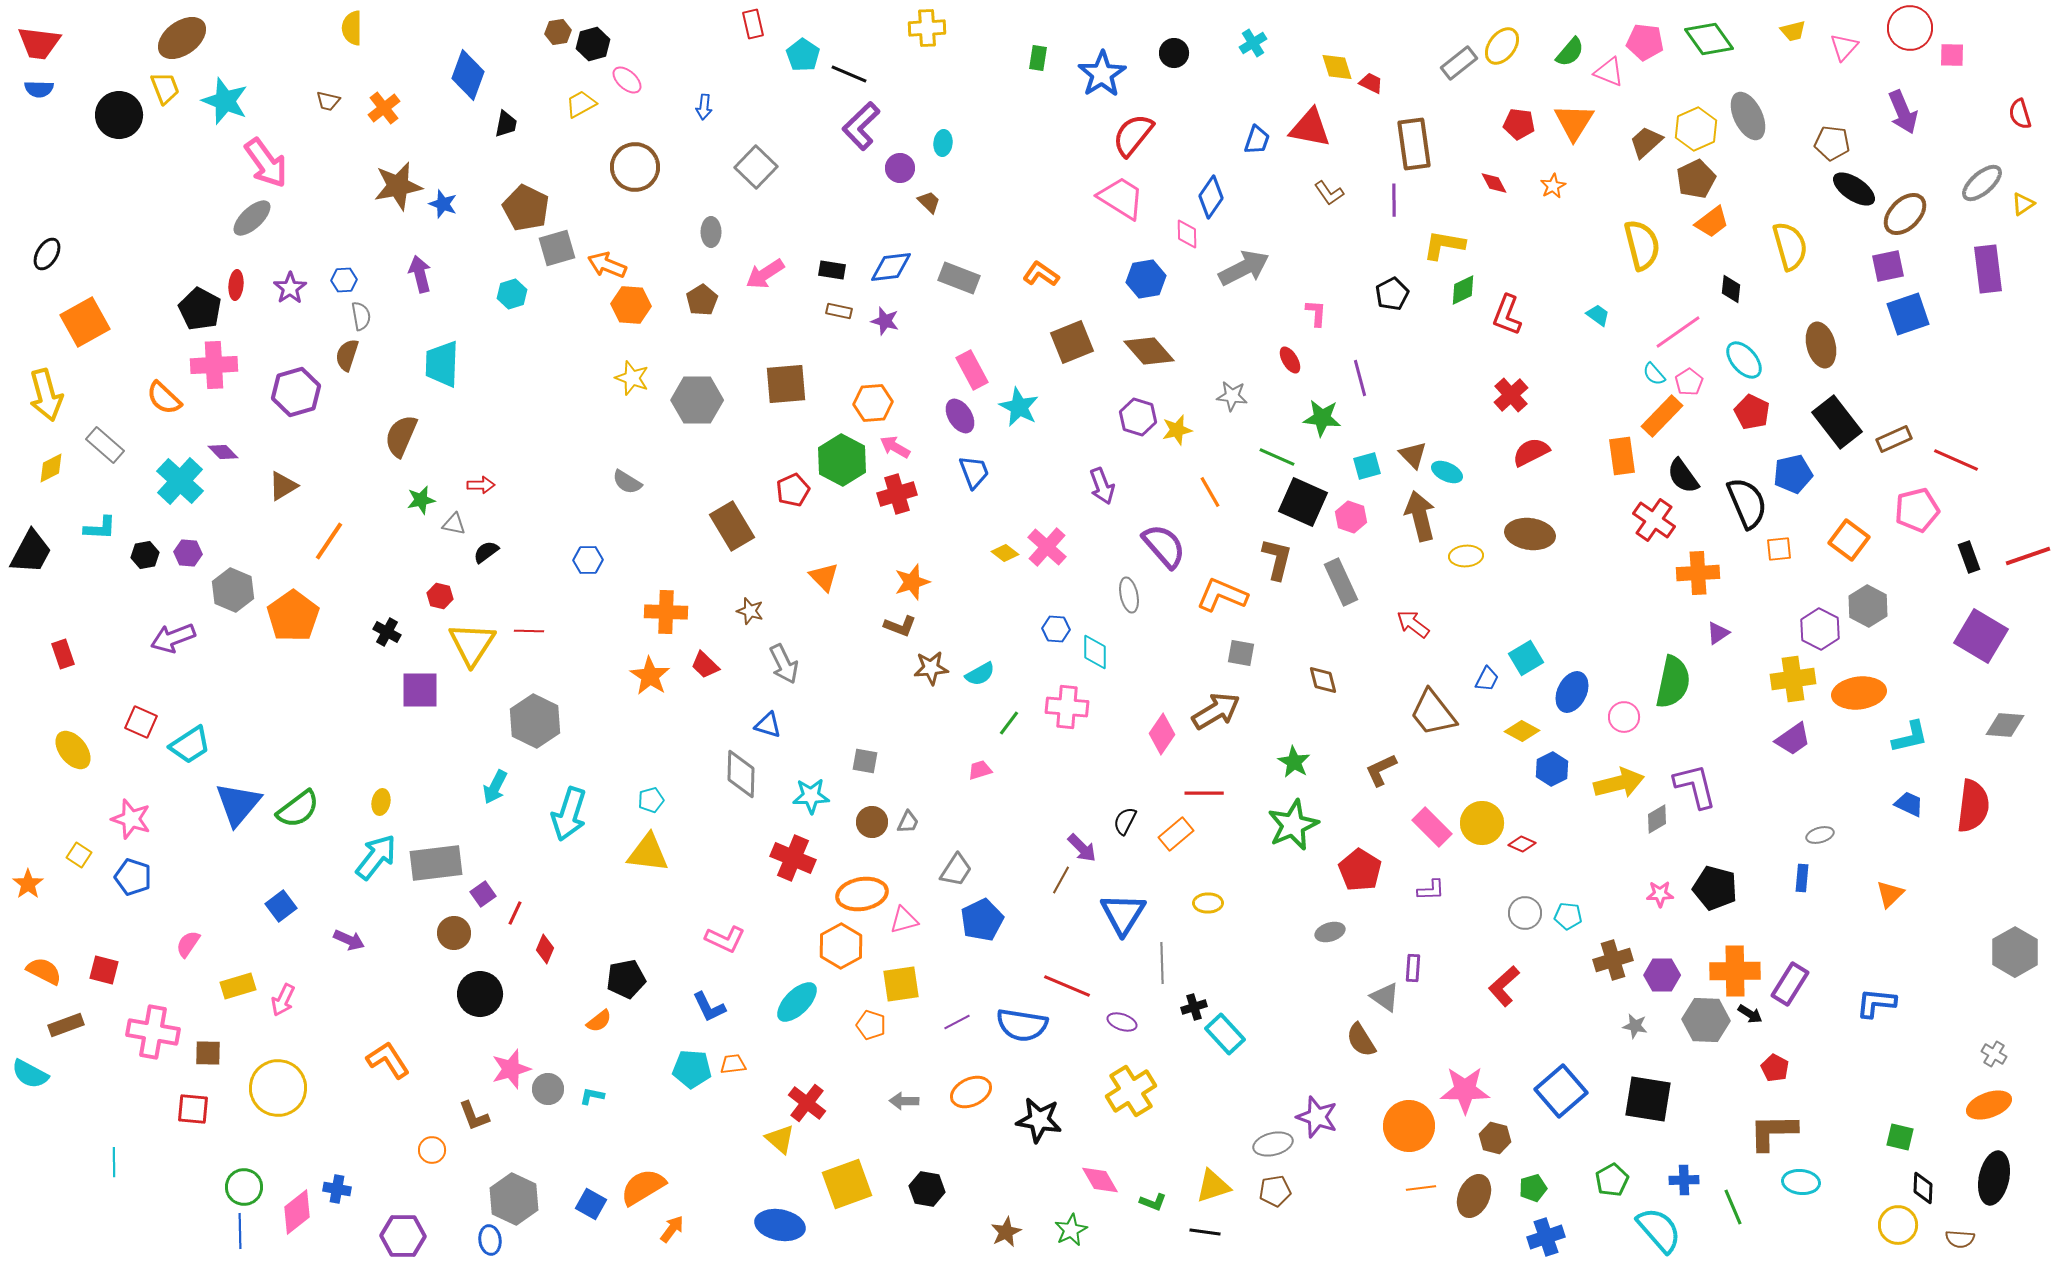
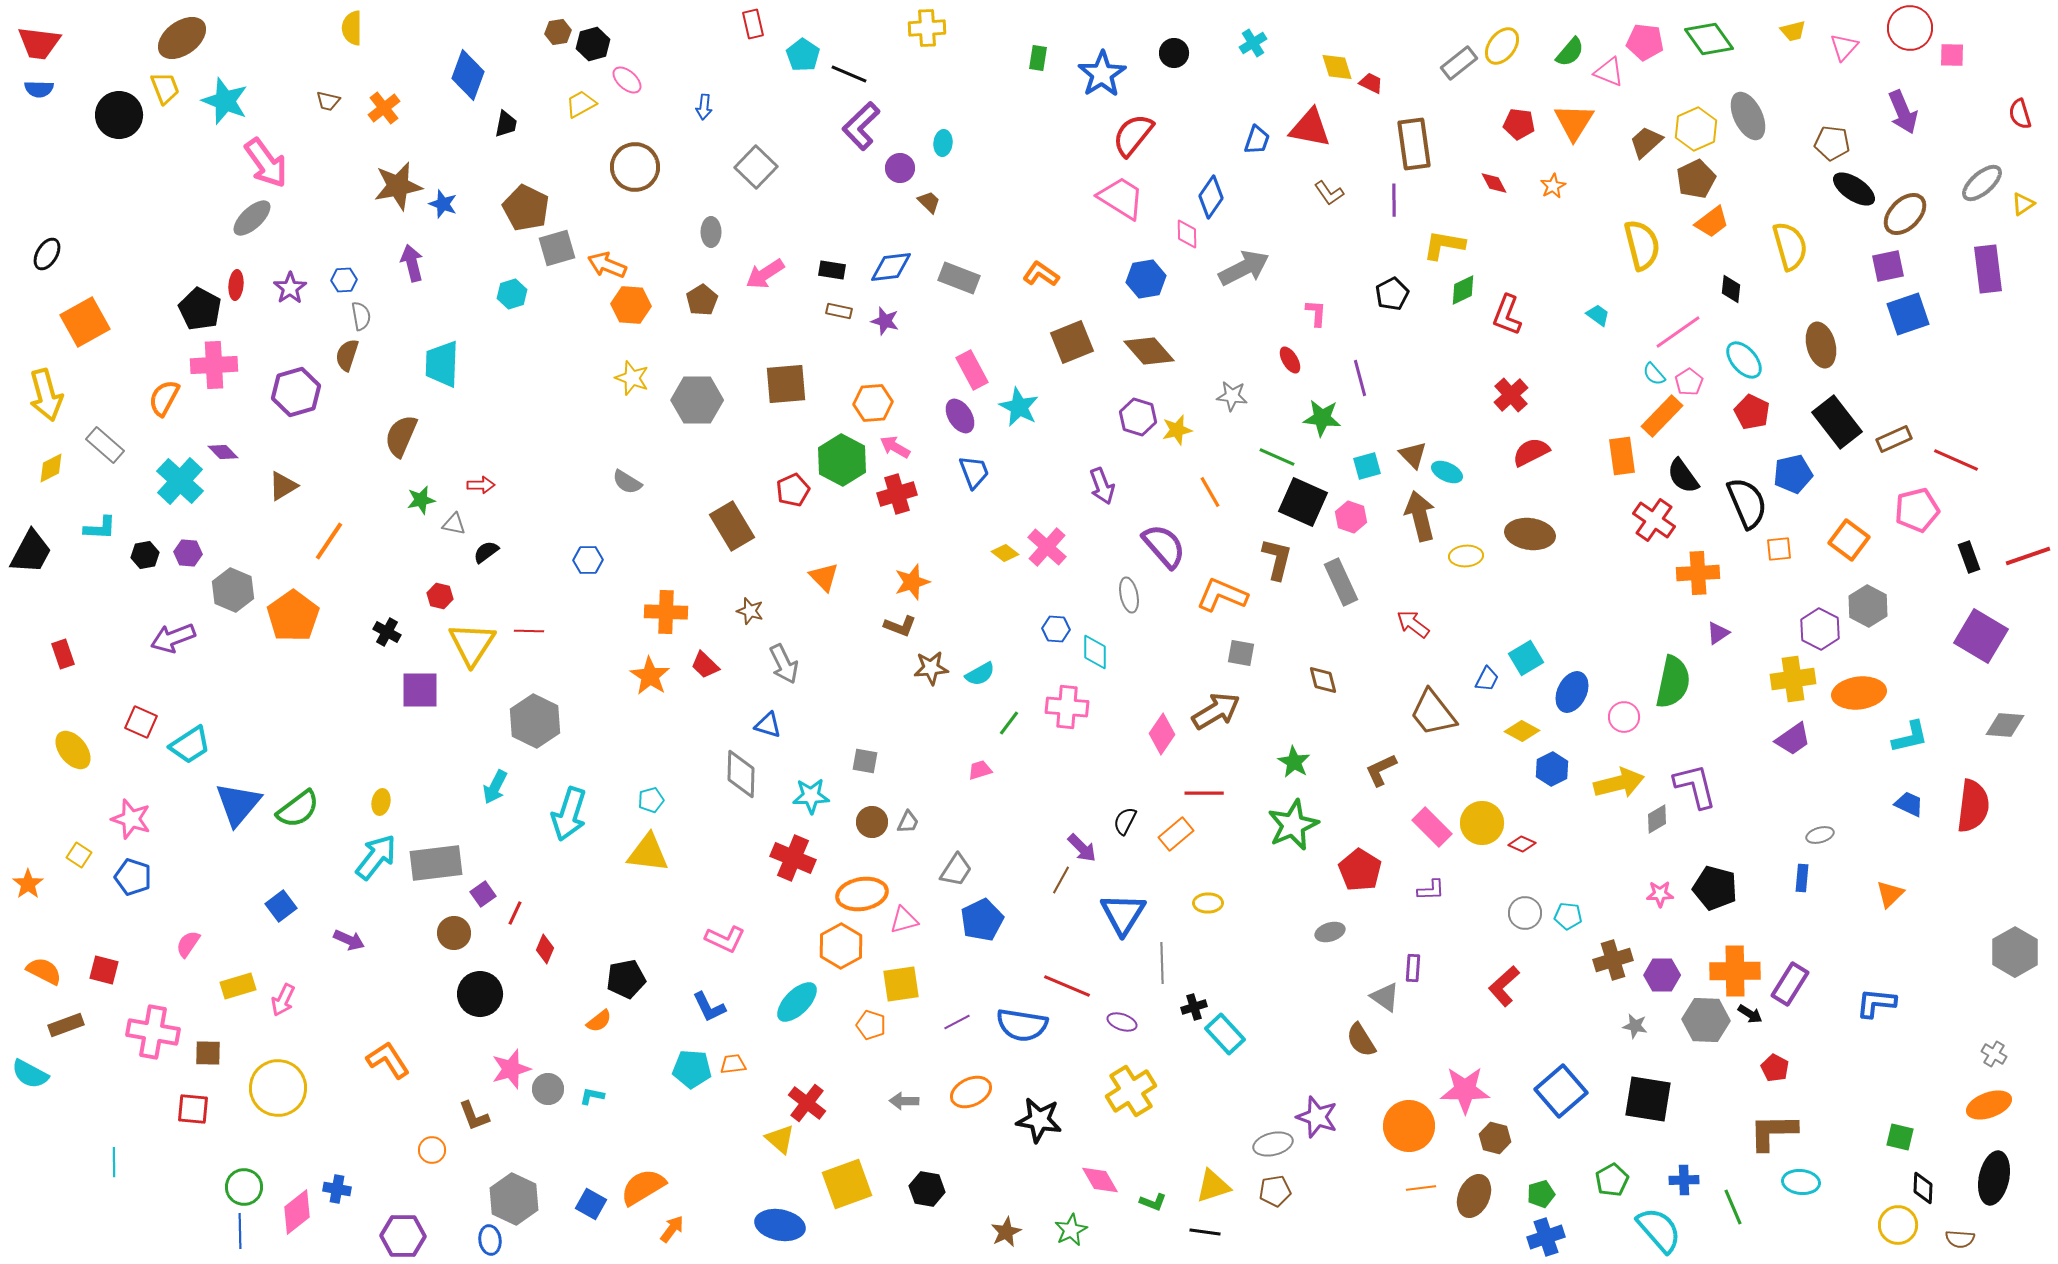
purple arrow at (420, 274): moved 8 px left, 11 px up
orange semicircle at (164, 398): rotated 75 degrees clockwise
green pentagon at (1533, 1188): moved 8 px right, 6 px down
